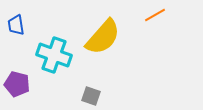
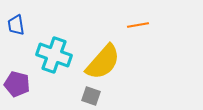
orange line: moved 17 px left, 10 px down; rotated 20 degrees clockwise
yellow semicircle: moved 25 px down
